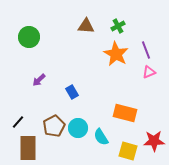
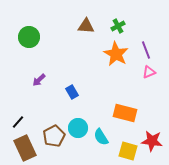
brown pentagon: moved 10 px down
red star: moved 2 px left; rotated 10 degrees clockwise
brown rectangle: moved 3 px left; rotated 25 degrees counterclockwise
